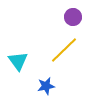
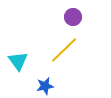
blue star: moved 1 px left
